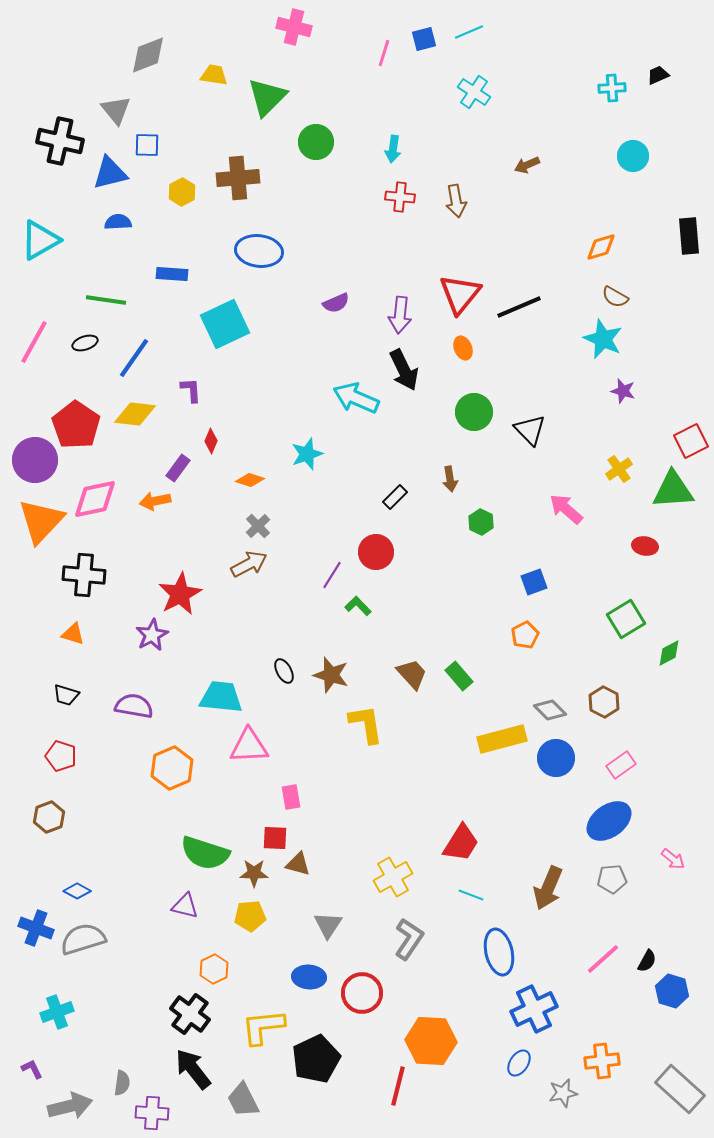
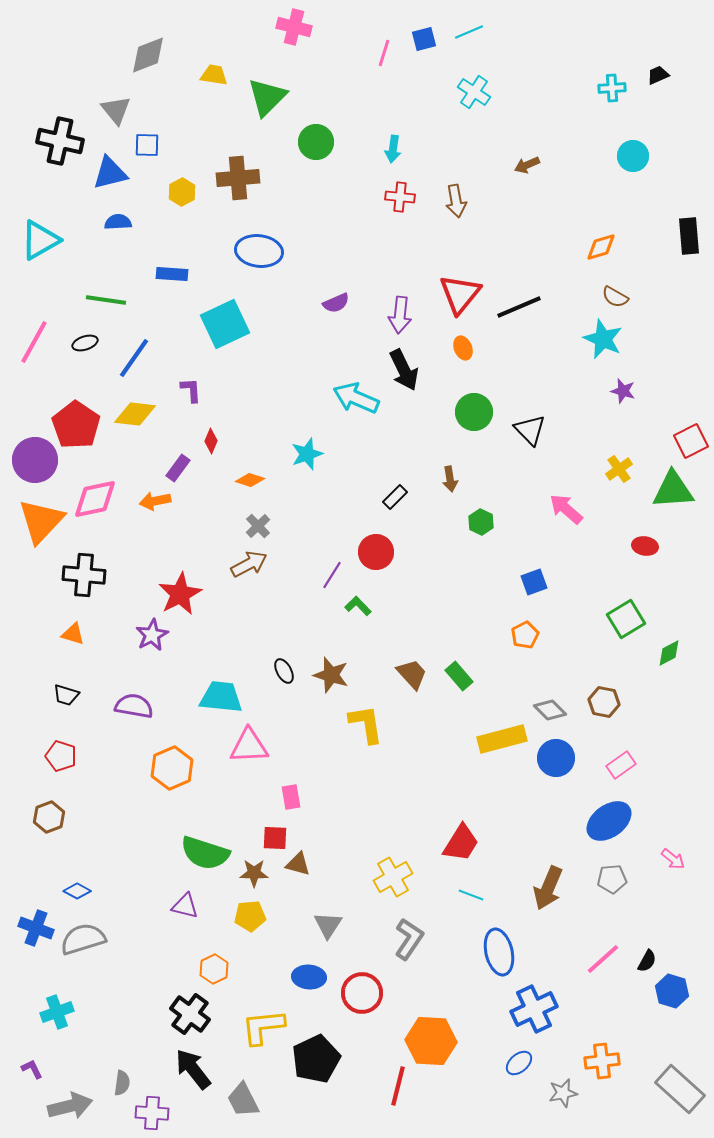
brown hexagon at (604, 702): rotated 16 degrees counterclockwise
blue ellipse at (519, 1063): rotated 16 degrees clockwise
